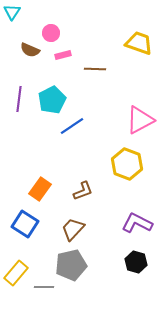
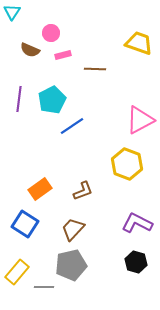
orange rectangle: rotated 20 degrees clockwise
yellow rectangle: moved 1 px right, 1 px up
